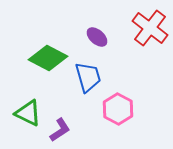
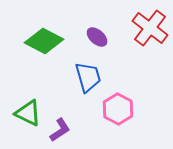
green diamond: moved 4 px left, 17 px up
